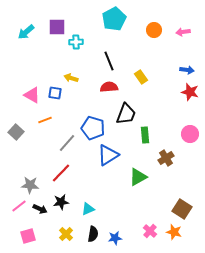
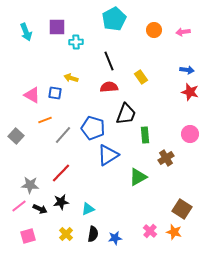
cyan arrow: rotated 72 degrees counterclockwise
gray square: moved 4 px down
gray line: moved 4 px left, 8 px up
